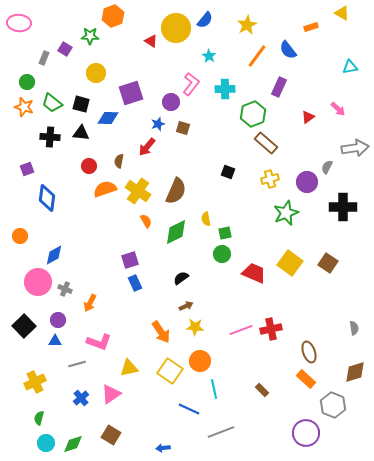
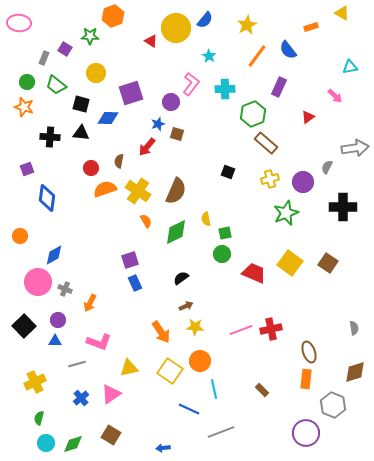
green trapezoid at (52, 103): moved 4 px right, 18 px up
pink arrow at (338, 109): moved 3 px left, 13 px up
brown square at (183, 128): moved 6 px left, 6 px down
red circle at (89, 166): moved 2 px right, 2 px down
purple circle at (307, 182): moved 4 px left
orange rectangle at (306, 379): rotated 54 degrees clockwise
